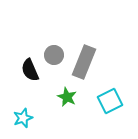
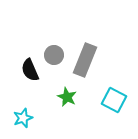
gray rectangle: moved 1 px right, 2 px up
cyan square: moved 4 px right, 1 px up; rotated 35 degrees counterclockwise
